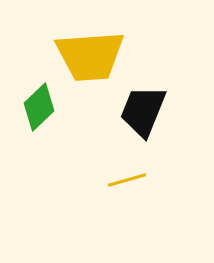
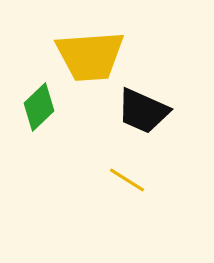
black trapezoid: rotated 88 degrees counterclockwise
yellow line: rotated 48 degrees clockwise
